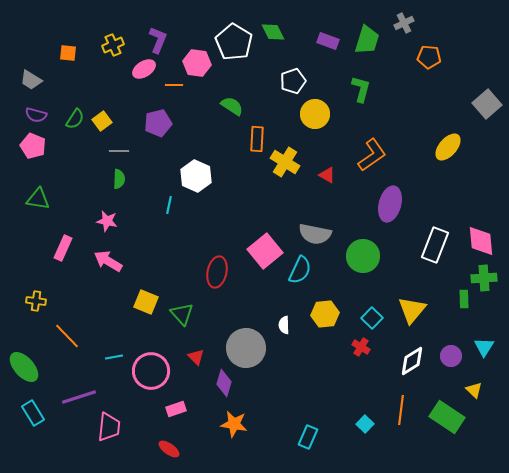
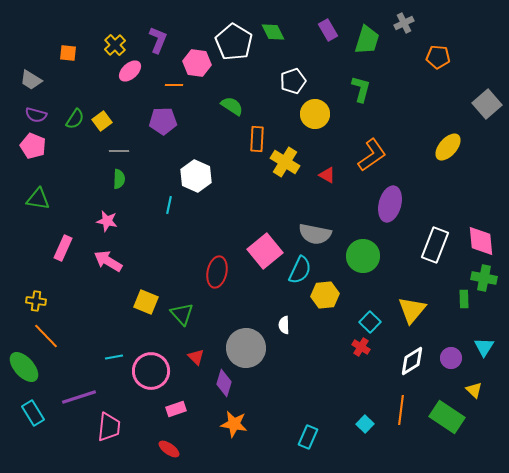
purple rectangle at (328, 41): moved 11 px up; rotated 40 degrees clockwise
yellow cross at (113, 45): moved 2 px right; rotated 20 degrees counterclockwise
orange pentagon at (429, 57): moved 9 px right
pink ellipse at (144, 69): moved 14 px left, 2 px down; rotated 10 degrees counterclockwise
purple pentagon at (158, 123): moved 5 px right, 2 px up; rotated 12 degrees clockwise
green cross at (484, 278): rotated 15 degrees clockwise
yellow hexagon at (325, 314): moved 19 px up
cyan square at (372, 318): moved 2 px left, 4 px down
orange line at (67, 336): moved 21 px left
purple circle at (451, 356): moved 2 px down
